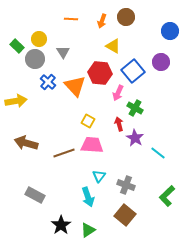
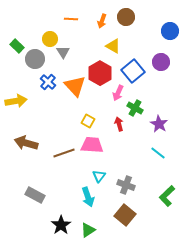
yellow circle: moved 11 px right
red hexagon: rotated 25 degrees clockwise
purple star: moved 24 px right, 14 px up
